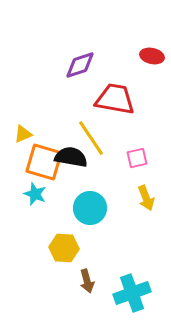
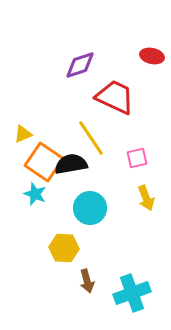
red trapezoid: moved 2 px up; rotated 15 degrees clockwise
black semicircle: moved 7 px down; rotated 20 degrees counterclockwise
orange square: rotated 18 degrees clockwise
